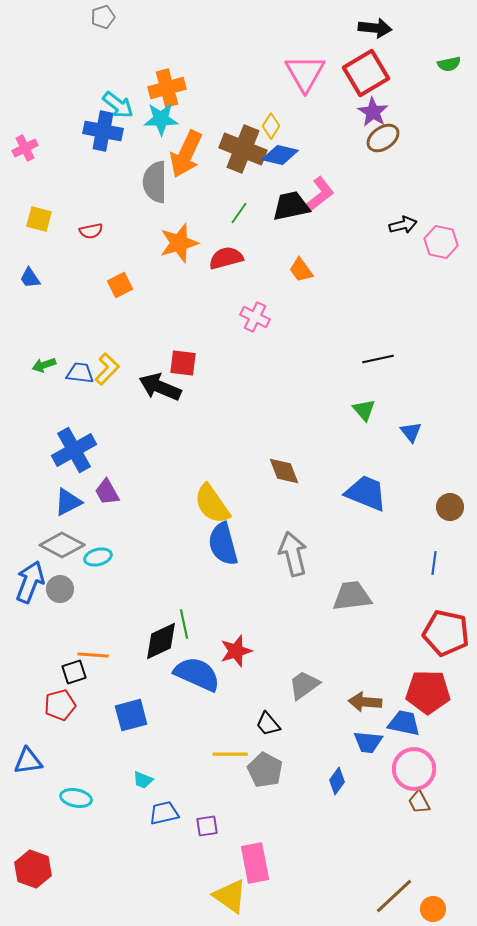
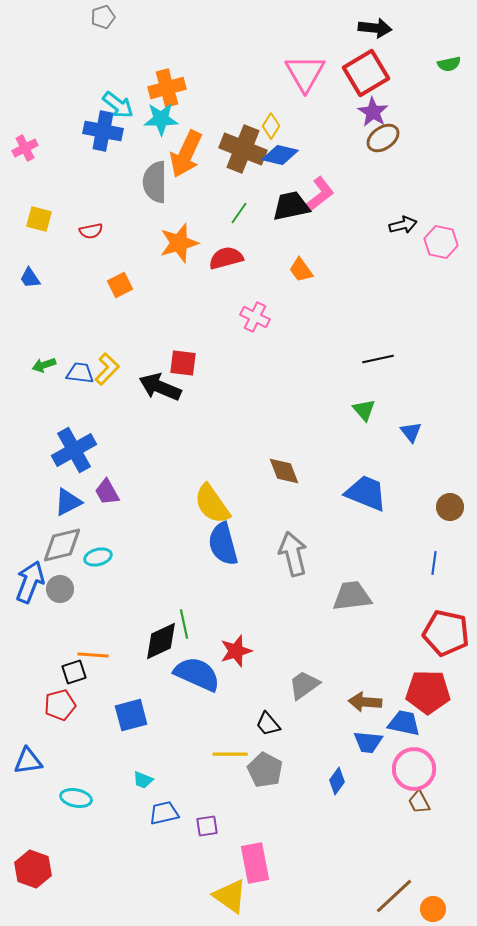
gray diamond at (62, 545): rotated 42 degrees counterclockwise
